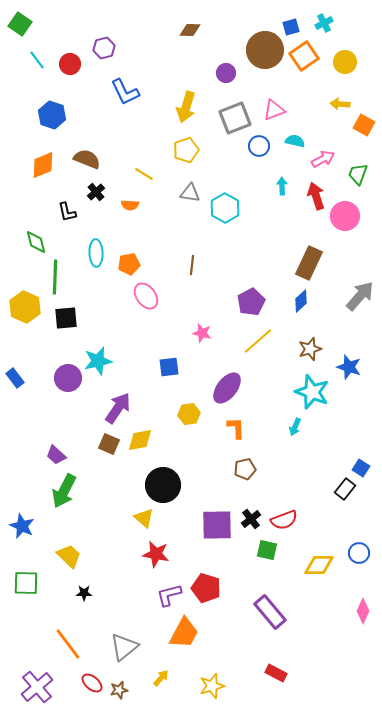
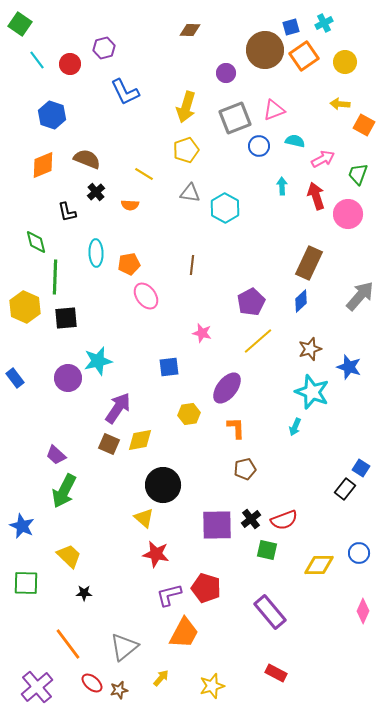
pink circle at (345, 216): moved 3 px right, 2 px up
